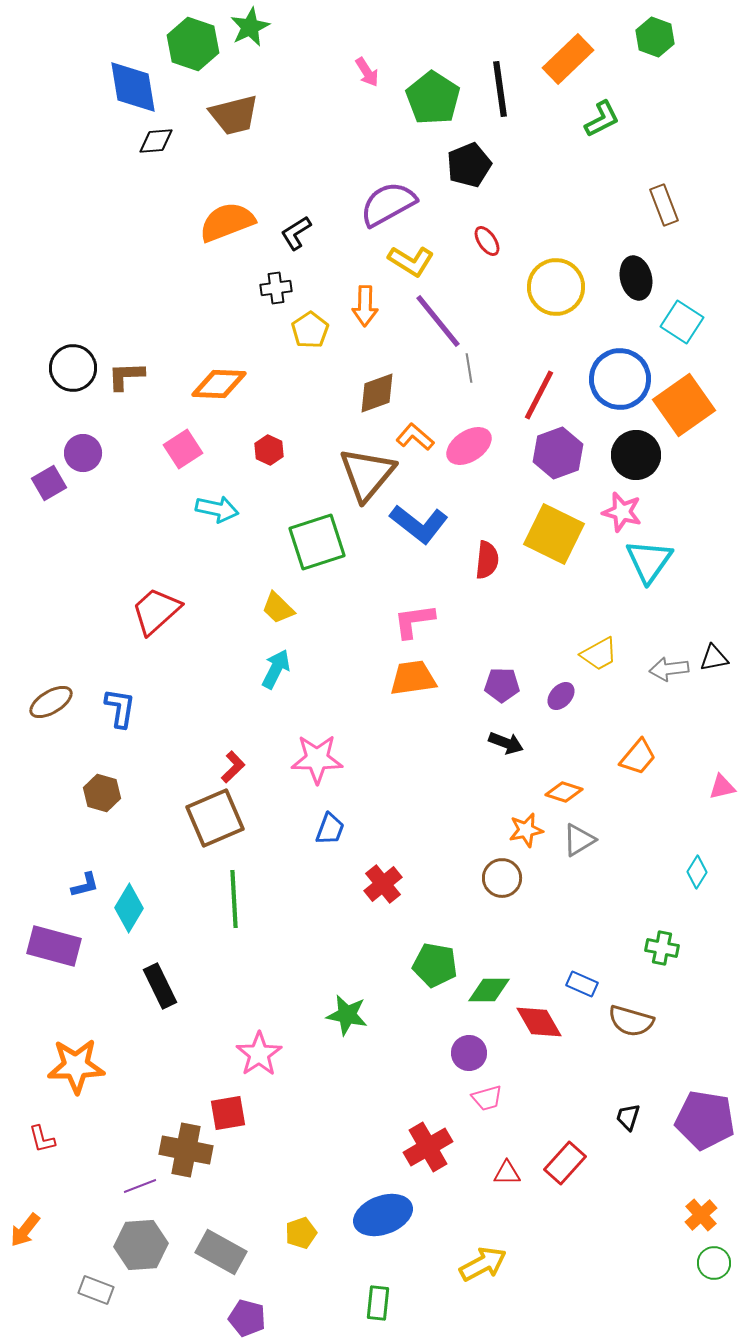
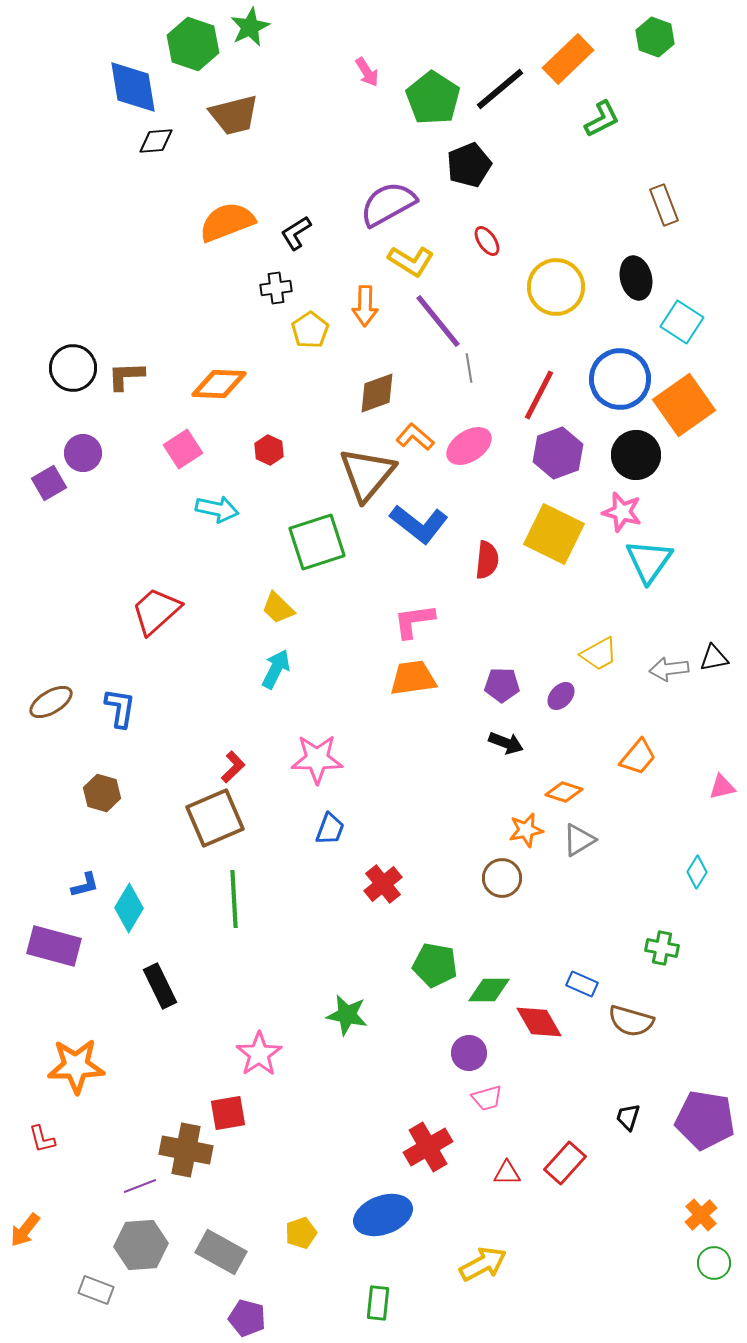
black line at (500, 89): rotated 58 degrees clockwise
